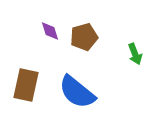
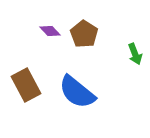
purple diamond: rotated 25 degrees counterclockwise
brown pentagon: moved 3 px up; rotated 24 degrees counterclockwise
brown rectangle: rotated 40 degrees counterclockwise
